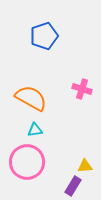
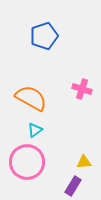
cyan triangle: rotated 28 degrees counterclockwise
yellow triangle: moved 1 px left, 4 px up
